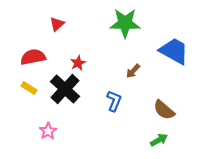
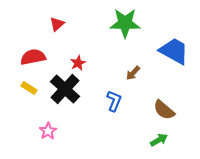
brown arrow: moved 2 px down
